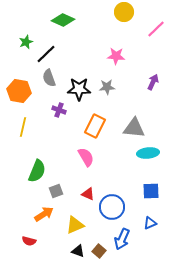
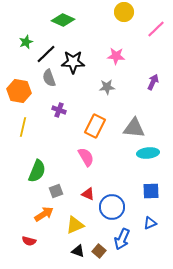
black star: moved 6 px left, 27 px up
